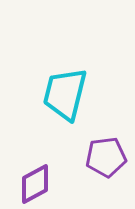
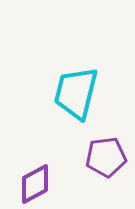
cyan trapezoid: moved 11 px right, 1 px up
